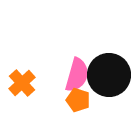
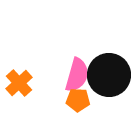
orange cross: moved 3 px left
orange pentagon: rotated 15 degrees counterclockwise
